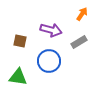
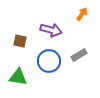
gray rectangle: moved 13 px down
